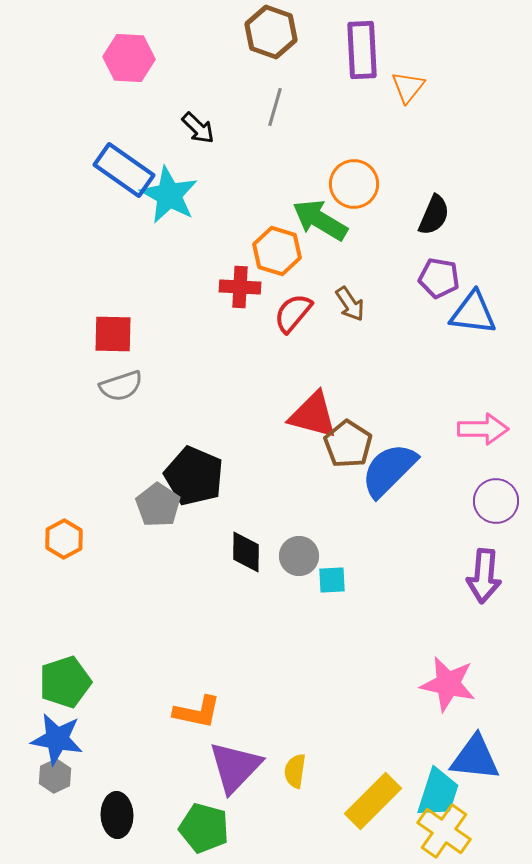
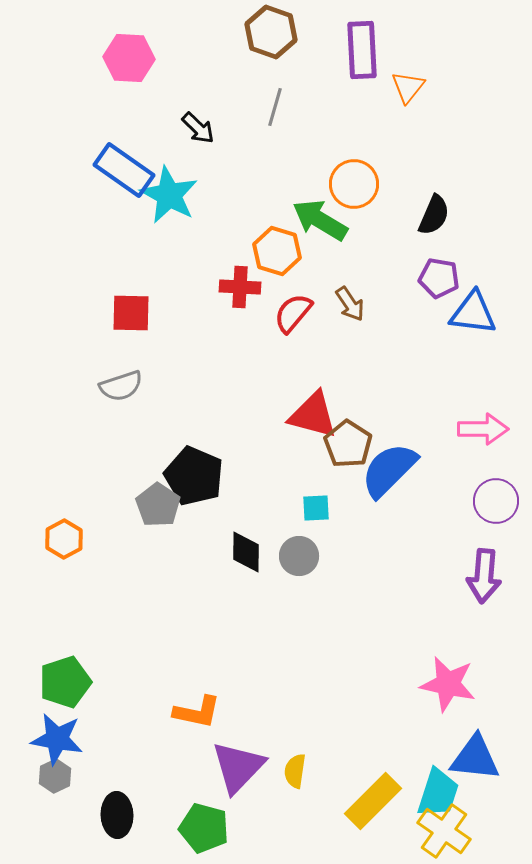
red square at (113, 334): moved 18 px right, 21 px up
cyan square at (332, 580): moved 16 px left, 72 px up
purple triangle at (235, 767): moved 3 px right
